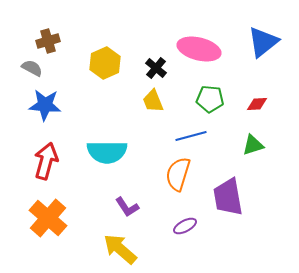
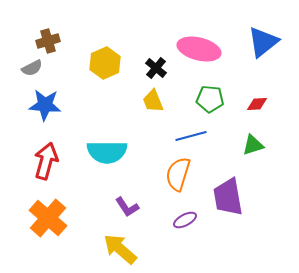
gray semicircle: rotated 125 degrees clockwise
purple ellipse: moved 6 px up
